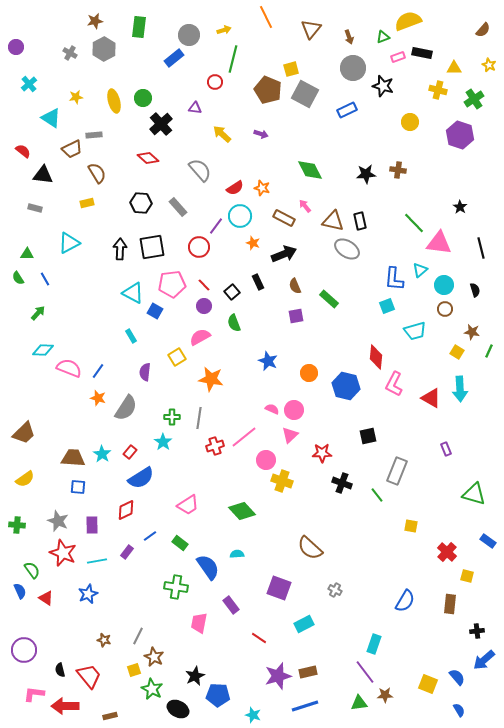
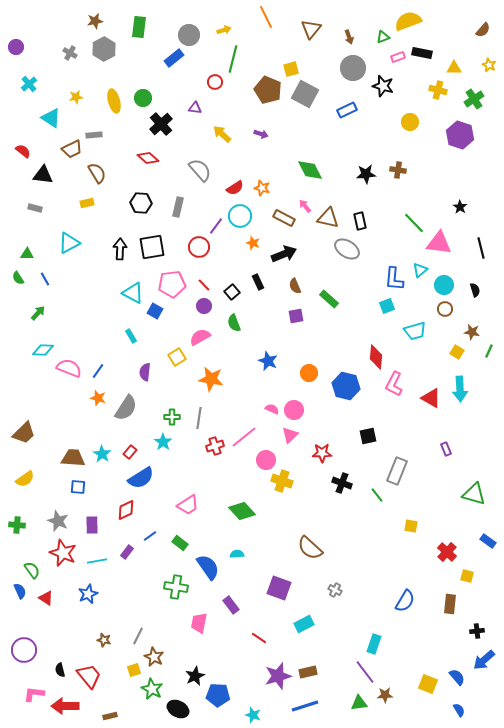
gray rectangle at (178, 207): rotated 54 degrees clockwise
brown triangle at (333, 221): moved 5 px left, 3 px up
